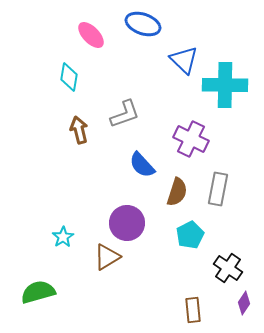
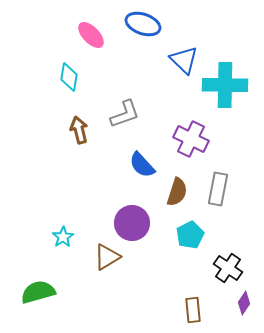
purple circle: moved 5 px right
